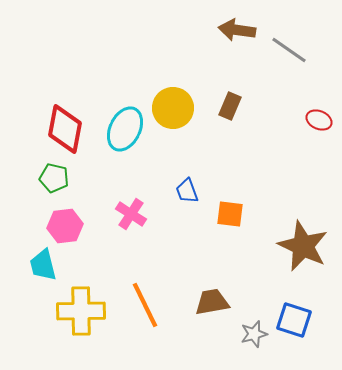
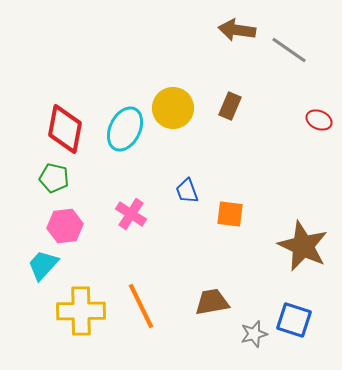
cyan trapezoid: rotated 56 degrees clockwise
orange line: moved 4 px left, 1 px down
